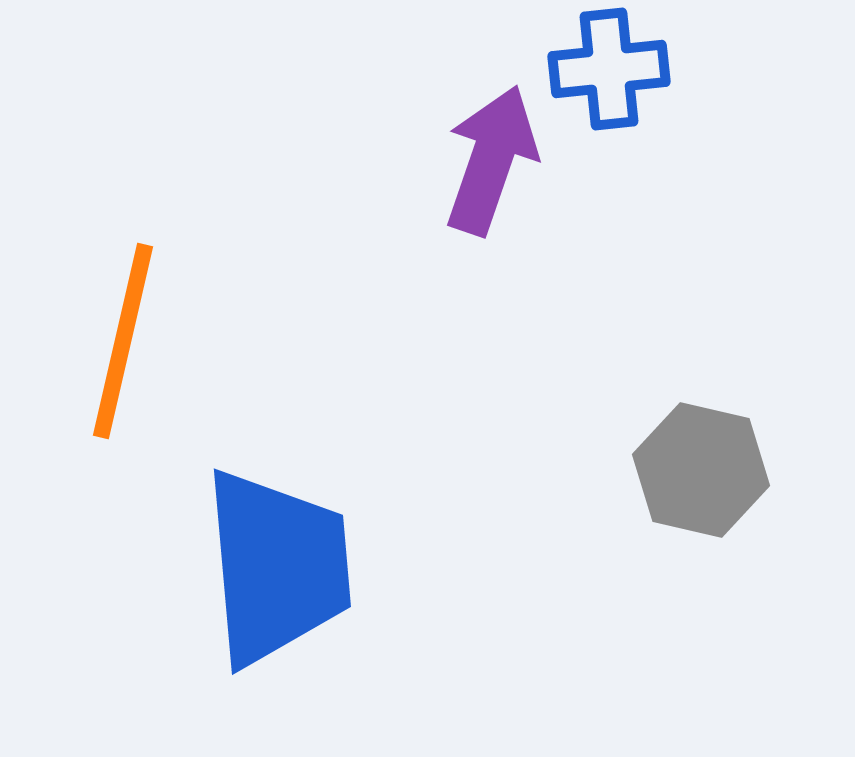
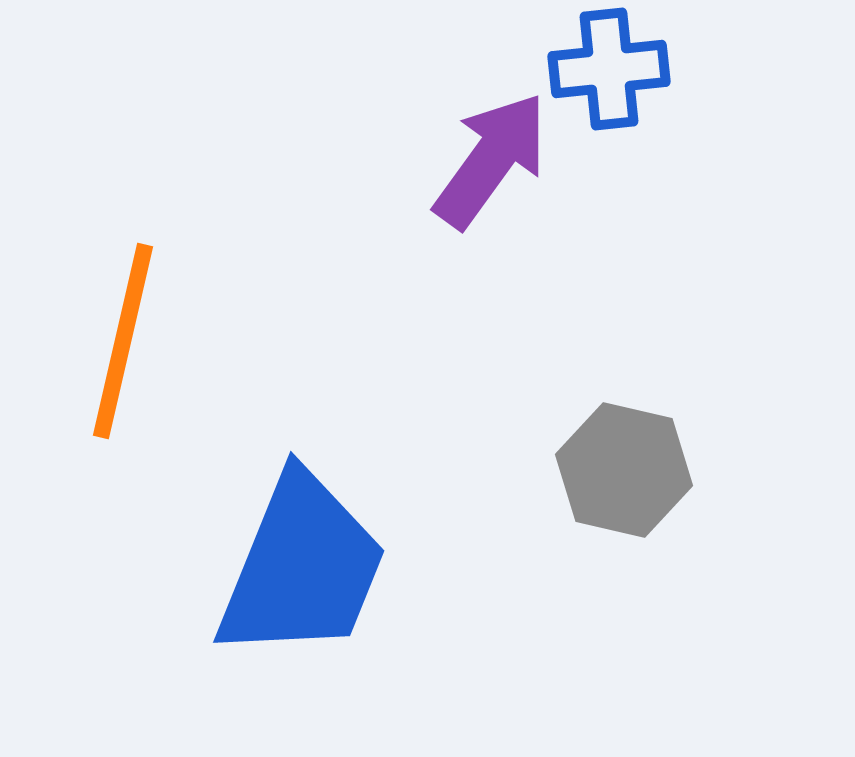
purple arrow: rotated 17 degrees clockwise
gray hexagon: moved 77 px left
blue trapezoid: moved 25 px right; rotated 27 degrees clockwise
